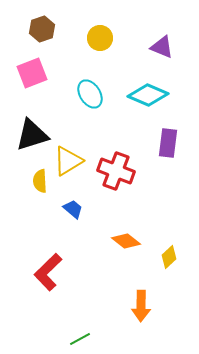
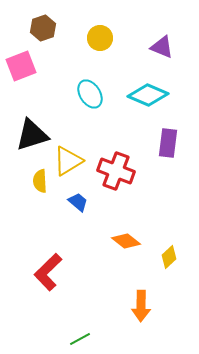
brown hexagon: moved 1 px right, 1 px up
pink square: moved 11 px left, 7 px up
blue trapezoid: moved 5 px right, 7 px up
